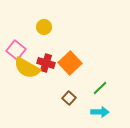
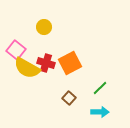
orange square: rotated 15 degrees clockwise
